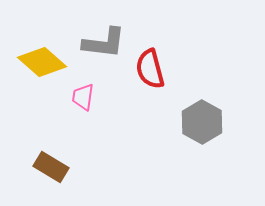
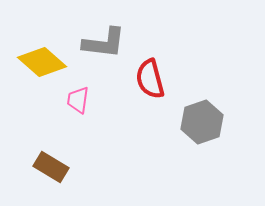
red semicircle: moved 10 px down
pink trapezoid: moved 5 px left, 3 px down
gray hexagon: rotated 12 degrees clockwise
